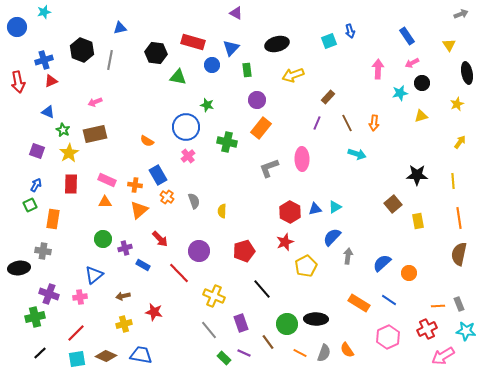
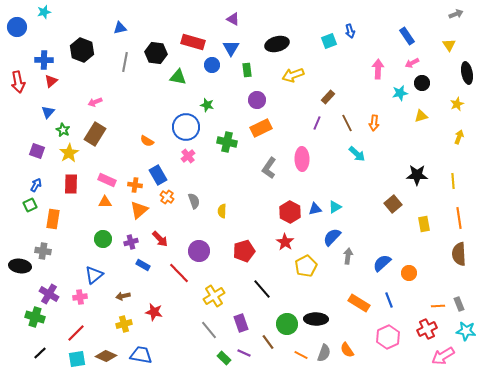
purple triangle at (236, 13): moved 3 px left, 6 px down
gray arrow at (461, 14): moved 5 px left
blue triangle at (231, 48): rotated 12 degrees counterclockwise
blue cross at (44, 60): rotated 18 degrees clockwise
gray line at (110, 60): moved 15 px right, 2 px down
red triangle at (51, 81): rotated 16 degrees counterclockwise
blue triangle at (48, 112): rotated 48 degrees clockwise
orange rectangle at (261, 128): rotated 25 degrees clockwise
brown rectangle at (95, 134): rotated 45 degrees counterclockwise
yellow arrow at (460, 142): moved 1 px left, 5 px up; rotated 16 degrees counterclockwise
cyan arrow at (357, 154): rotated 24 degrees clockwise
gray L-shape at (269, 168): rotated 35 degrees counterclockwise
yellow rectangle at (418, 221): moved 6 px right, 3 px down
red star at (285, 242): rotated 18 degrees counterclockwise
purple cross at (125, 248): moved 6 px right, 6 px up
brown semicircle at (459, 254): rotated 15 degrees counterclockwise
black ellipse at (19, 268): moved 1 px right, 2 px up; rotated 15 degrees clockwise
purple cross at (49, 294): rotated 12 degrees clockwise
yellow cross at (214, 296): rotated 35 degrees clockwise
blue line at (389, 300): rotated 35 degrees clockwise
green cross at (35, 317): rotated 30 degrees clockwise
orange line at (300, 353): moved 1 px right, 2 px down
